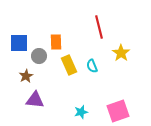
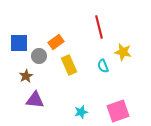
orange rectangle: rotated 56 degrees clockwise
yellow star: moved 2 px right, 1 px up; rotated 24 degrees counterclockwise
cyan semicircle: moved 11 px right
